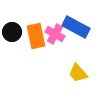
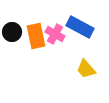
blue rectangle: moved 4 px right
yellow trapezoid: moved 8 px right, 4 px up
